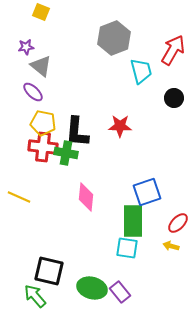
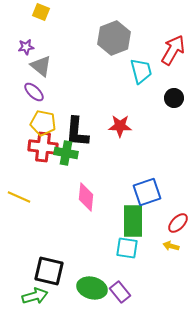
purple ellipse: moved 1 px right
green arrow: rotated 115 degrees clockwise
